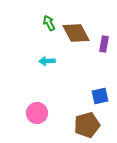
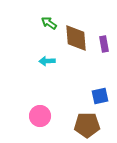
green arrow: rotated 28 degrees counterclockwise
brown diamond: moved 5 px down; rotated 24 degrees clockwise
purple rectangle: rotated 21 degrees counterclockwise
pink circle: moved 3 px right, 3 px down
brown pentagon: rotated 15 degrees clockwise
